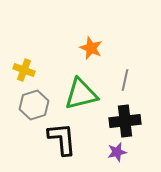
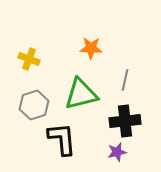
orange star: rotated 20 degrees counterclockwise
yellow cross: moved 5 px right, 11 px up
